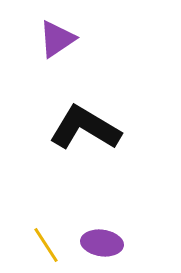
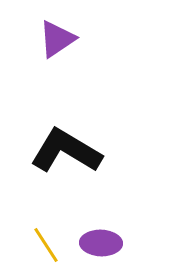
black L-shape: moved 19 px left, 23 px down
purple ellipse: moved 1 px left; rotated 6 degrees counterclockwise
